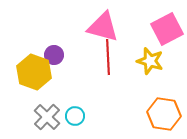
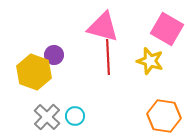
pink square: rotated 32 degrees counterclockwise
orange hexagon: moved 2 px down
